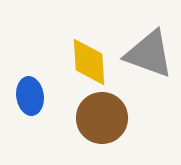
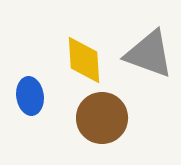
yellow diamond: moved 5 px left, 2 px up
